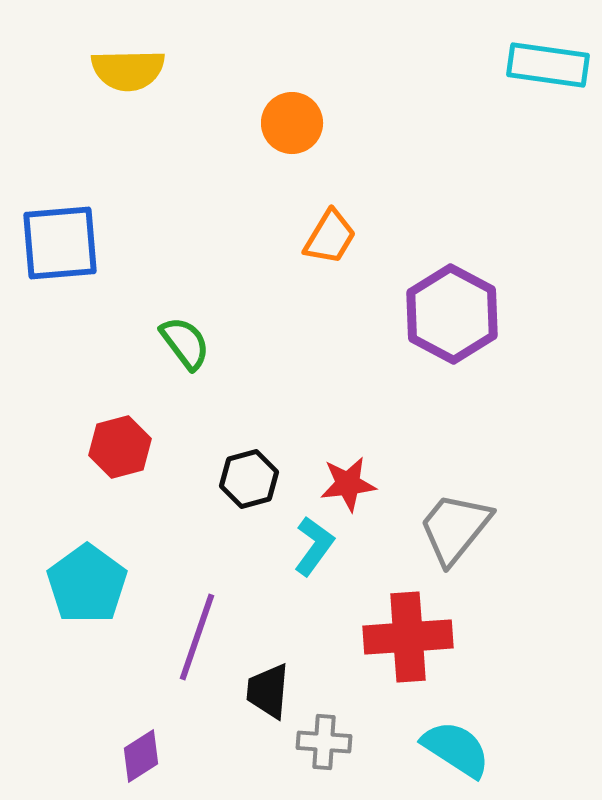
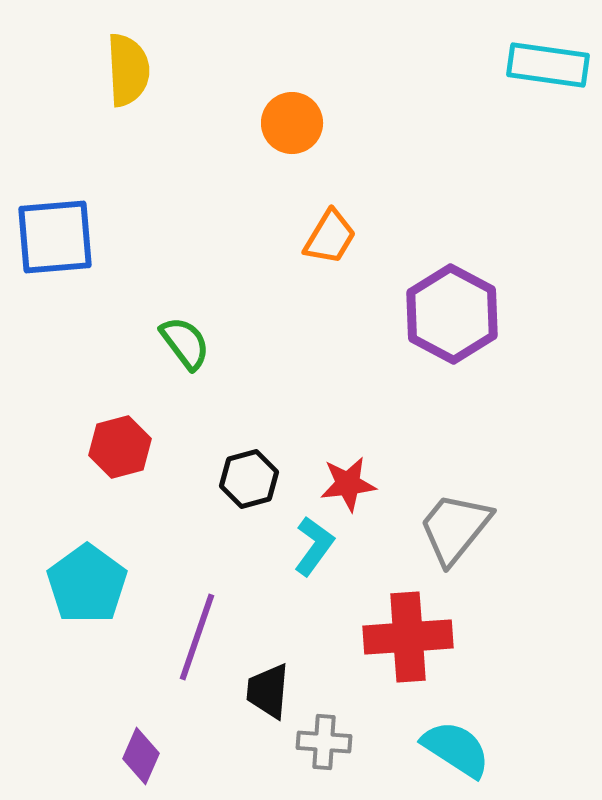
yellow semicircle: rotated 92 degrees counterclockwise
blue square: moved 5 px left, 6 px up
purple diamond: rotated 34 degrees counterclockwise
